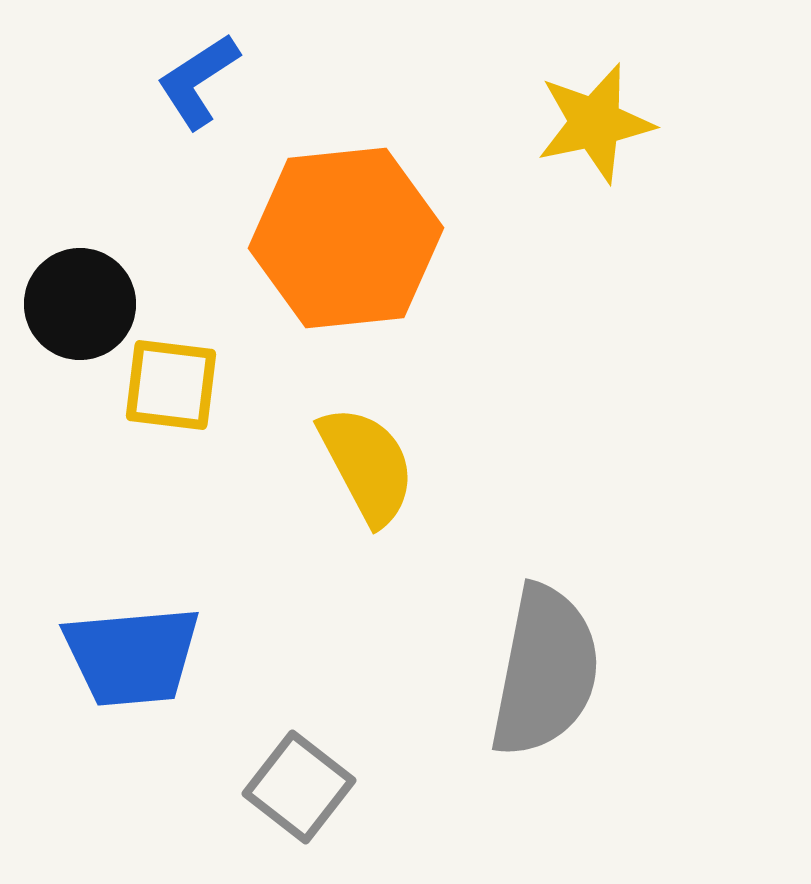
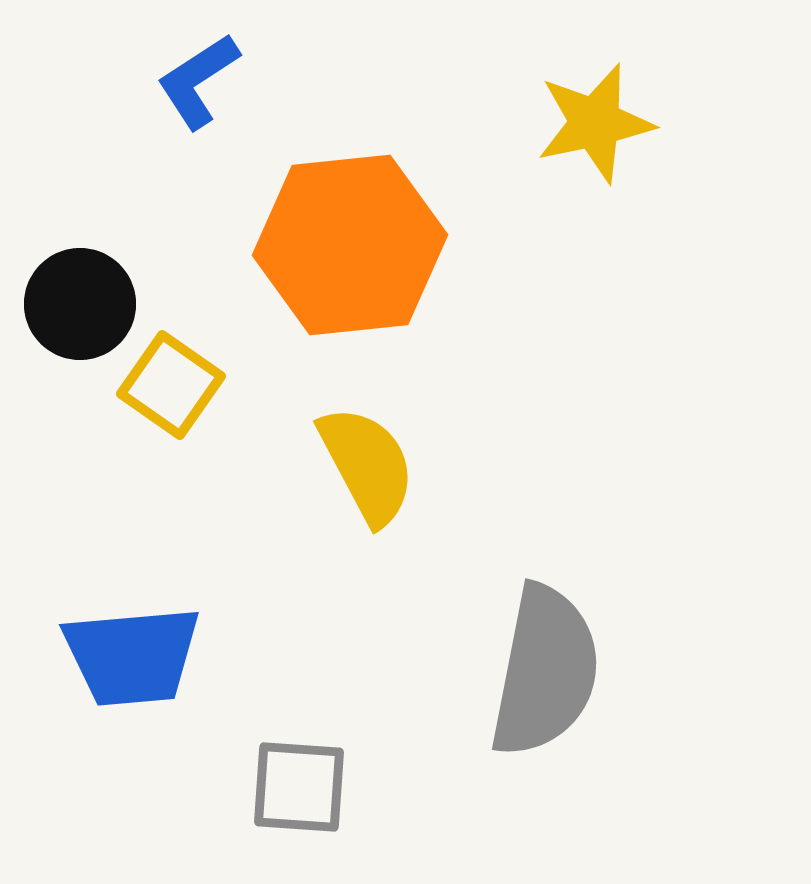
orange hexagon: moved 4 px right, 7 px down
yellow square: rotated 28 degrees clockwise
gray square: rotated 34 degrees counterclockwise
